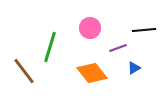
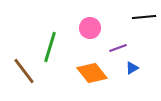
black line: moved 13 px up
blue triangle: moved 2 px left
